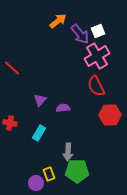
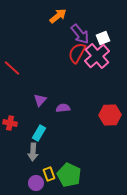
orange arrow: moved 5 px up
white square: moved 5 px right, 7 px down
pink cross: rotated 10 degrees counterclockwise
red semicircle: moved 19 px left, 33 px up; rotated 55 degrees clockwise
gray arrow: moved 35 px left
green pentagon: moved 8 px left, 4 px down; rotated 25 degrees clockwise
